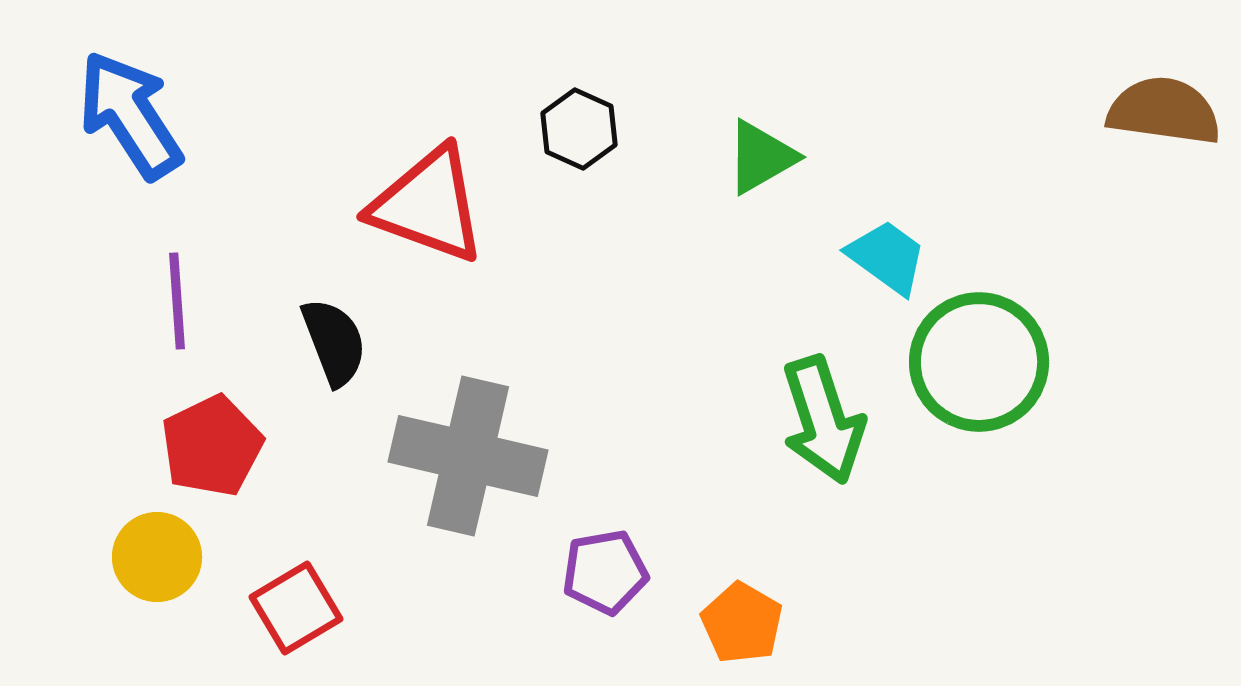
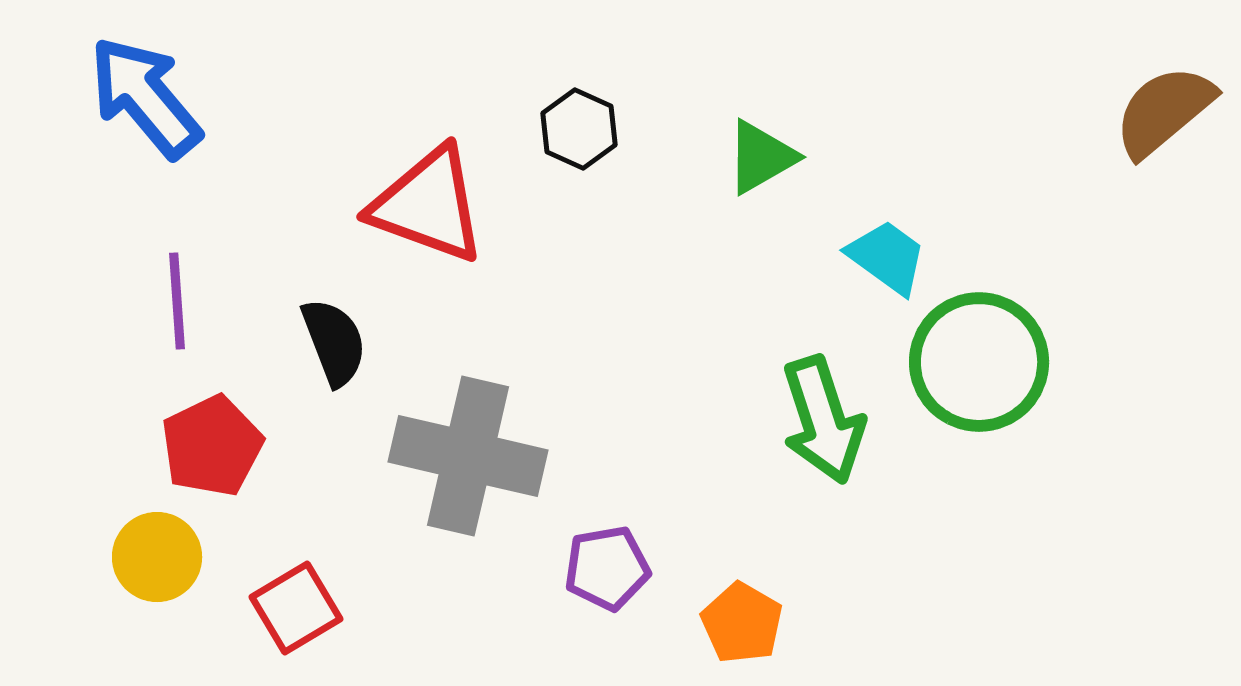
brown semicircle: rotated 48 degrees counterclockwise
blue arrow: moved 15 px right, 18 px up; rotated 7 degrees counterclockwise
purple pentagon: moved 2 px right, 4 px up
